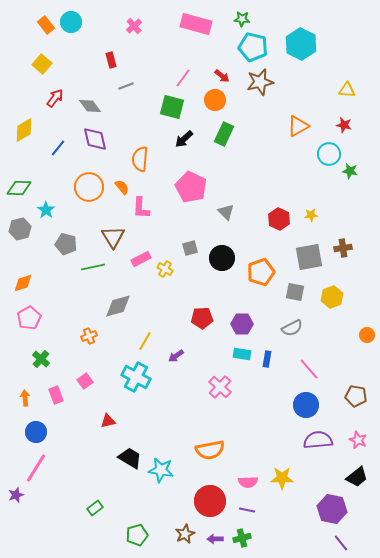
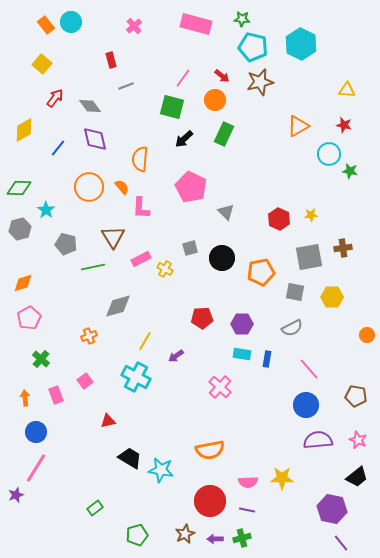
orange pentagon at (261, 272): rotated 8 degrees clockwise
yellow hexagon at (332, 297): rotated 20 degrees clockwise
